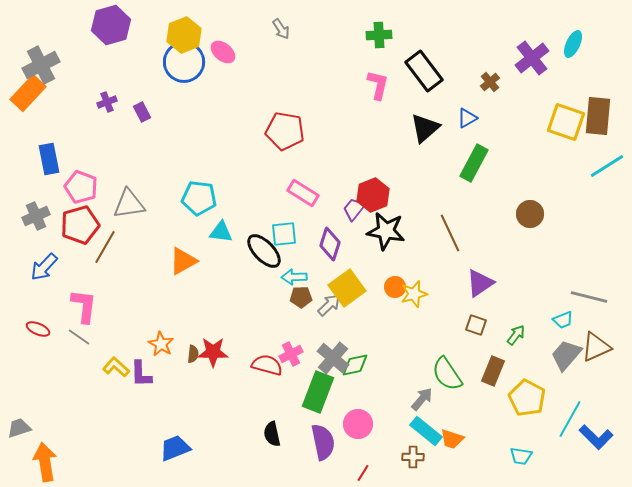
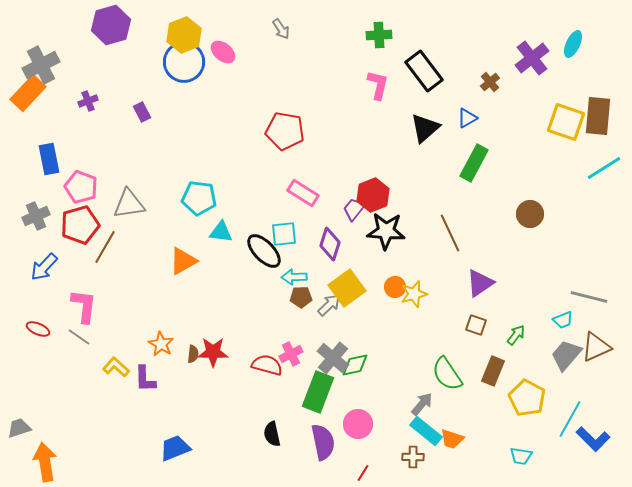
purple cross at (107, 102): moved 19 px left, 1 px up
cyan line at (607, 166): moved 3 px left, 2 px down
black star at (386, 231): rotated 6 degrees counterclockwise
purple L-shape at (141, 374): moved 4 px right, 5 px down
gray arrow at (422, 399): moved 5 px down
blue L-shape at (596, 437): moved 3 px left, 2 px down
